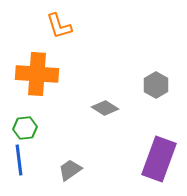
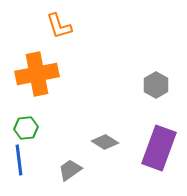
orange cross: rotated 15 degrees counterclockwise
gray diamond: moved 34 px down
green hexagon: moved 1 px right
purple rectangle: moved 11 px up
